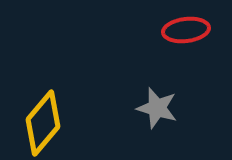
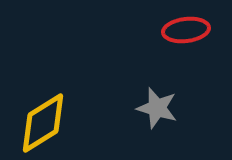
yellow diamond: rotated 18 degrees clockwise
